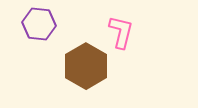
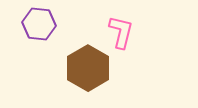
brown hexagon: moved 2 px right, 2 px down
